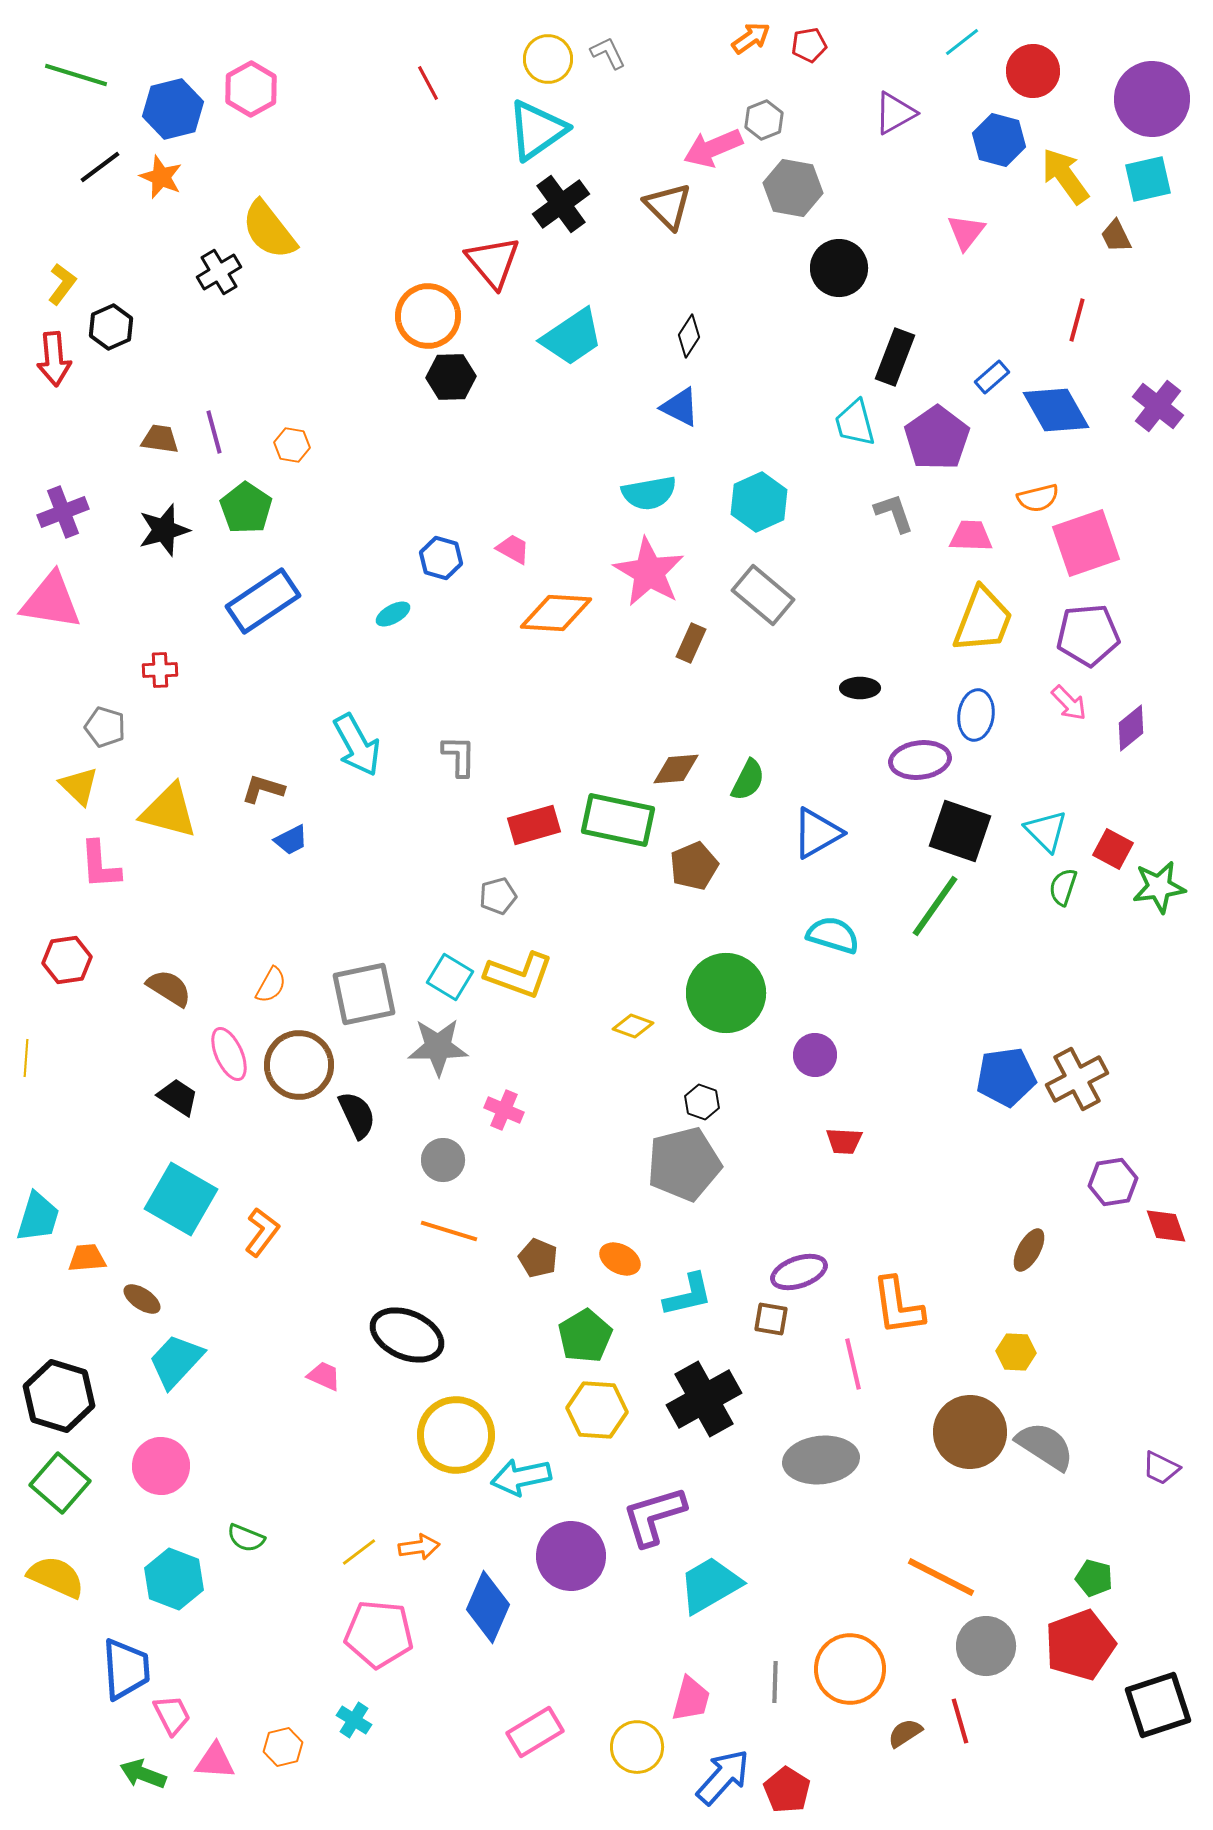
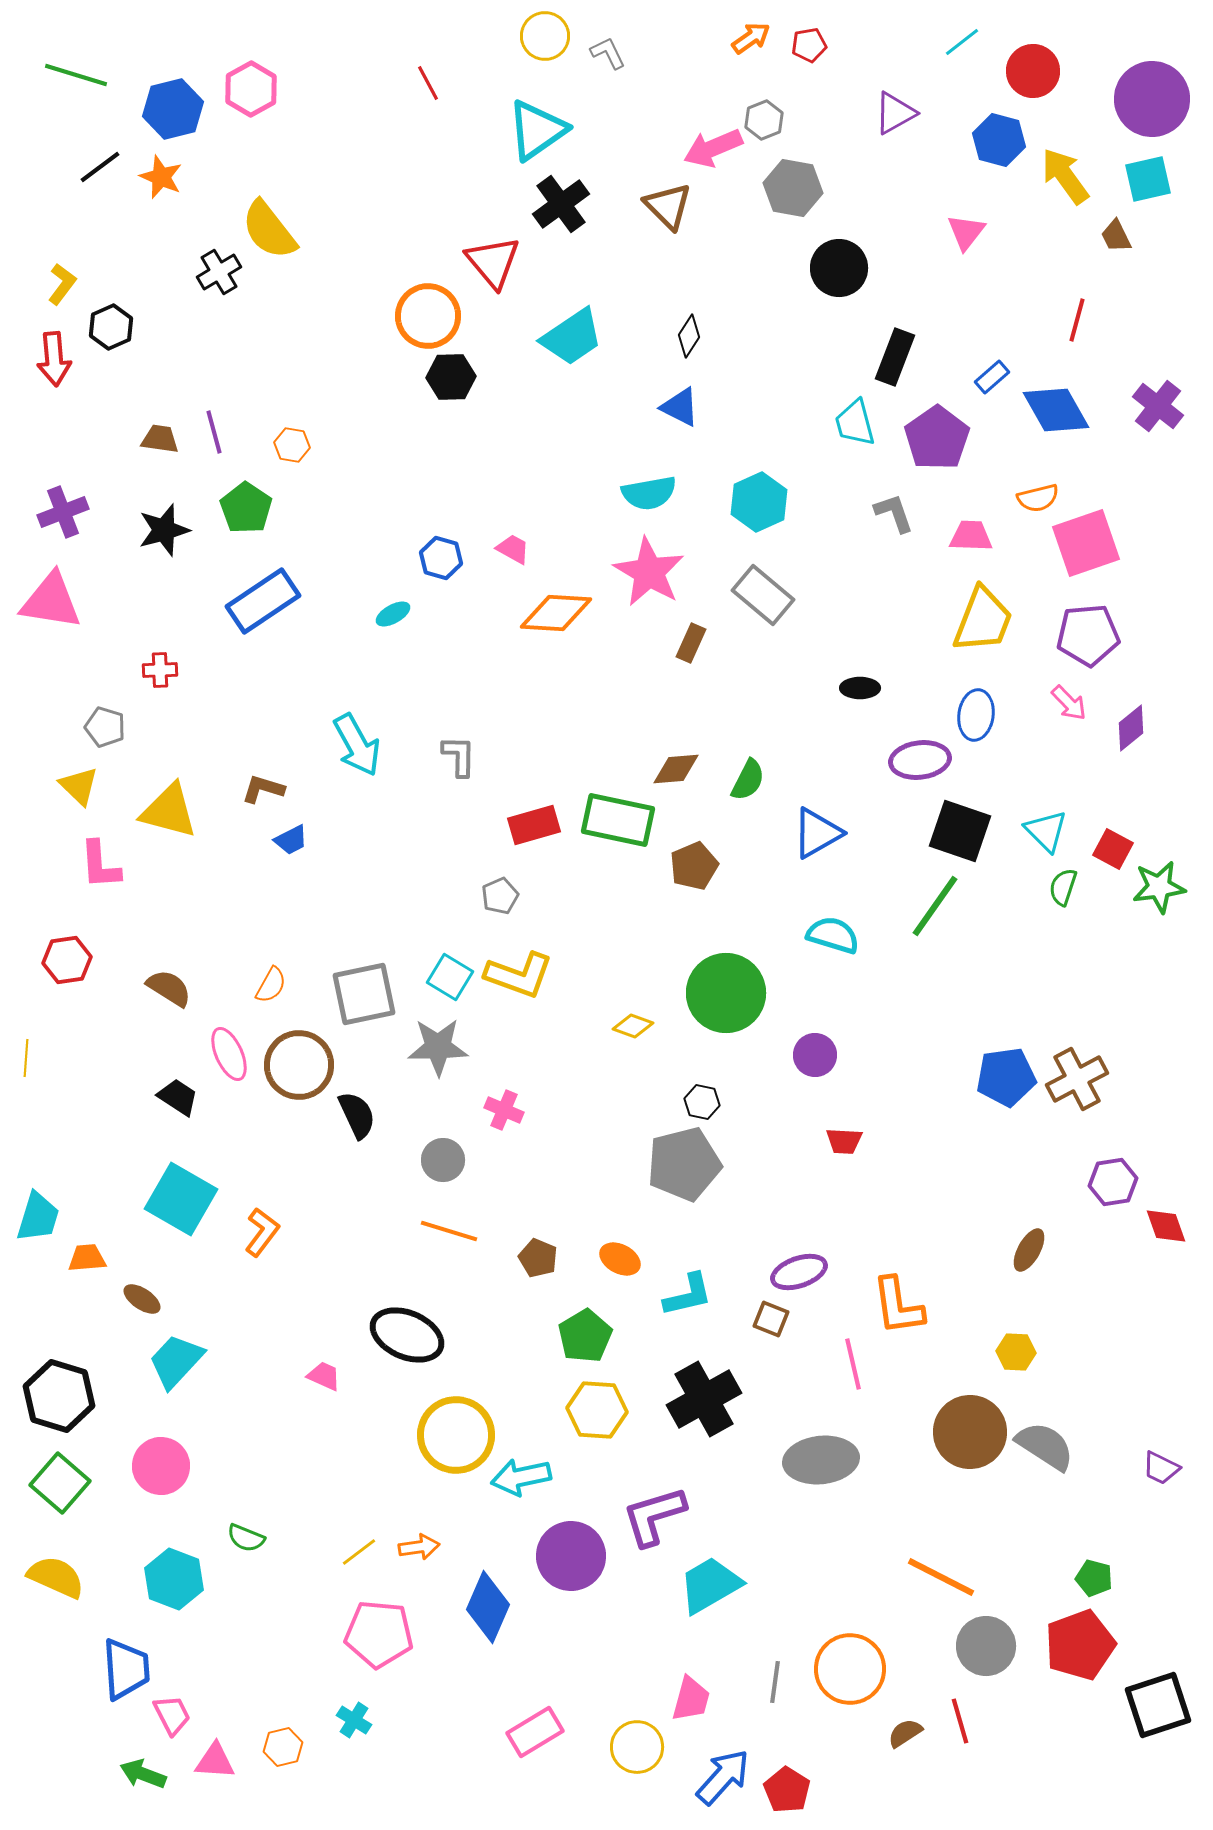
yellow circle at (548, 59): moved 3 px left, 23 px up
gray pentagon at (498, 896): moved 2 px right; rotated 9 degrees counterclockwise
black hexagon at (702, 1102): rotated 8 degrees counterclockwise
brown square at (771, 1319): rotated 12 degrees clockwise
gray line at (775, 1682): rotated 6 degrees clockwise
